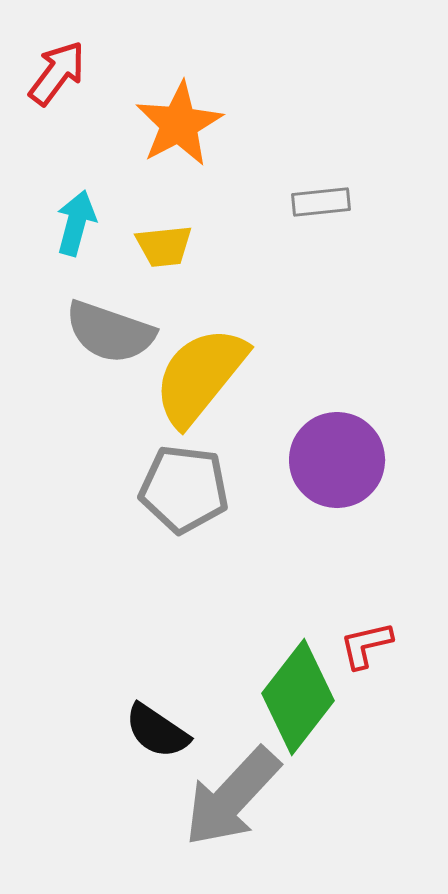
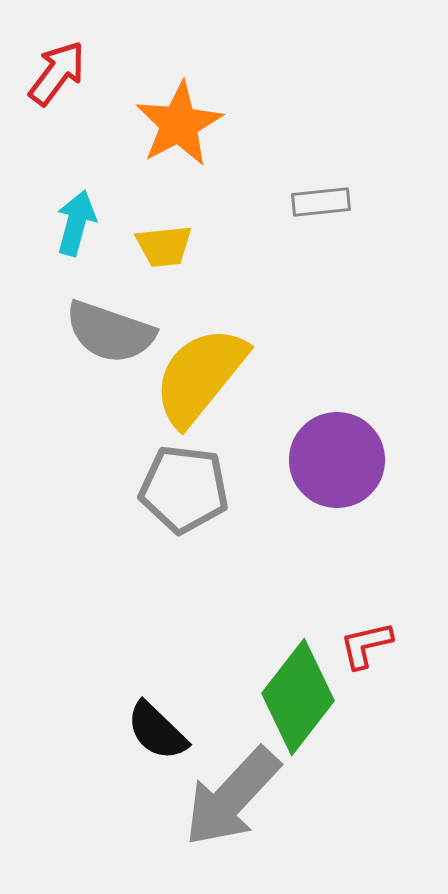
black semicircle: rotated 10 degrees clockwise
